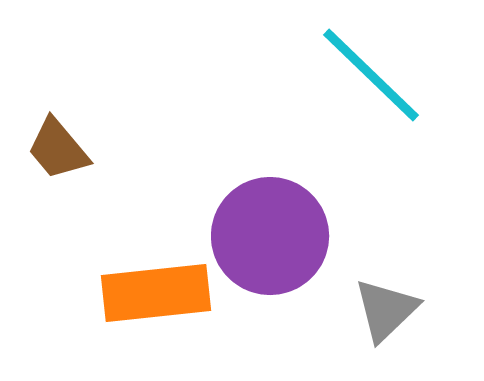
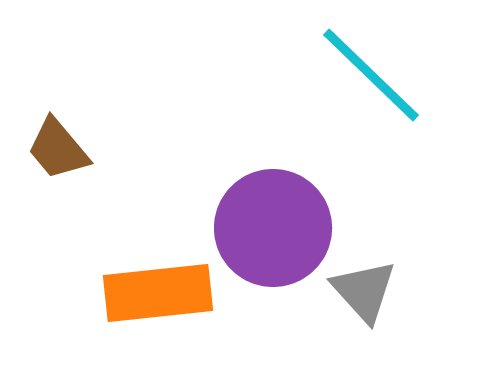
purple circle: moved 3 px right, 8 px up
orange rectangle: moved 2 px right
gray triangle: moved 22 px left, 19 px up; rotated 28 degrees counterclockwise
